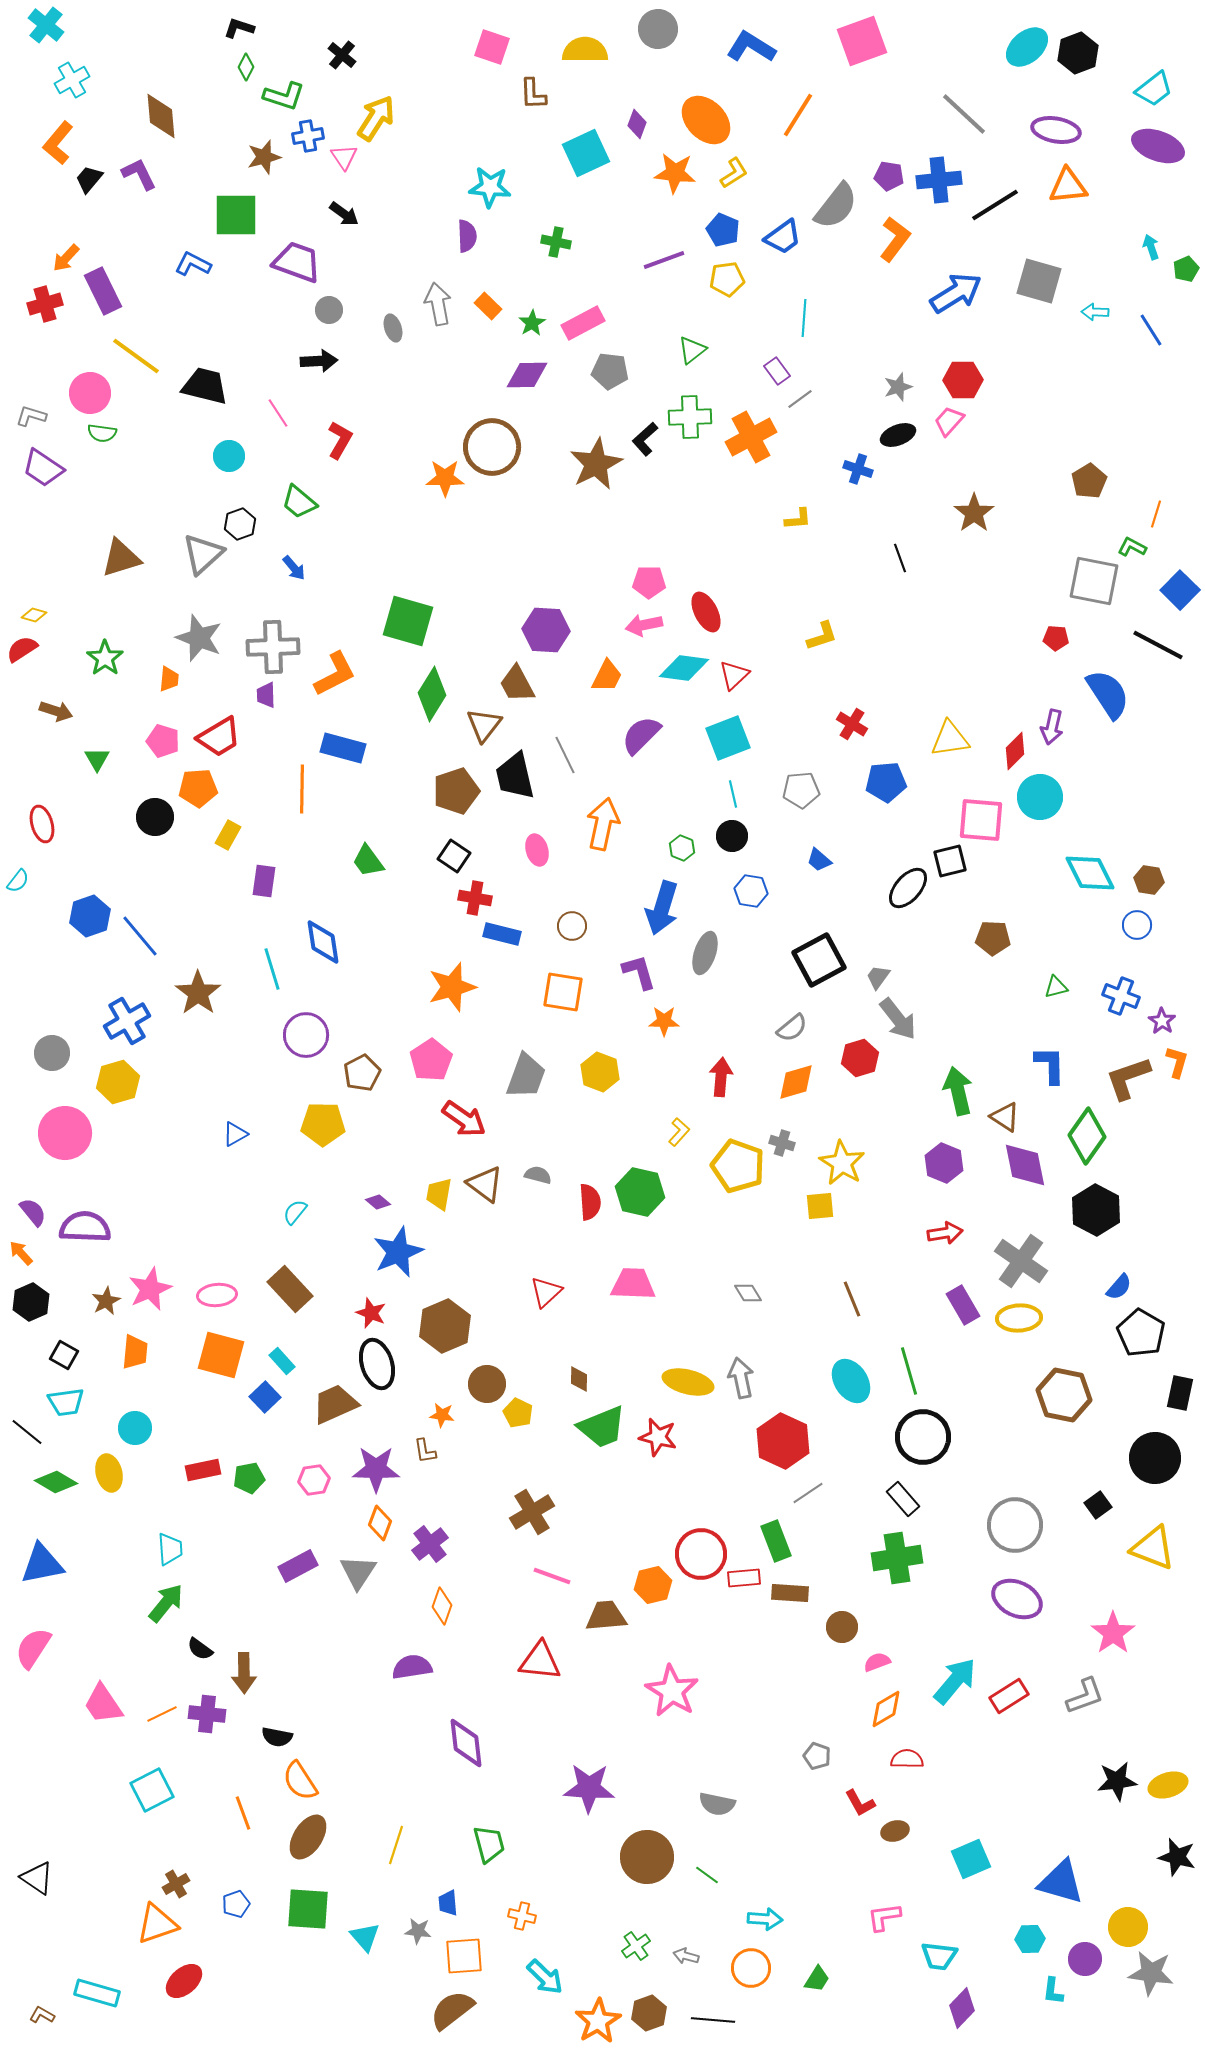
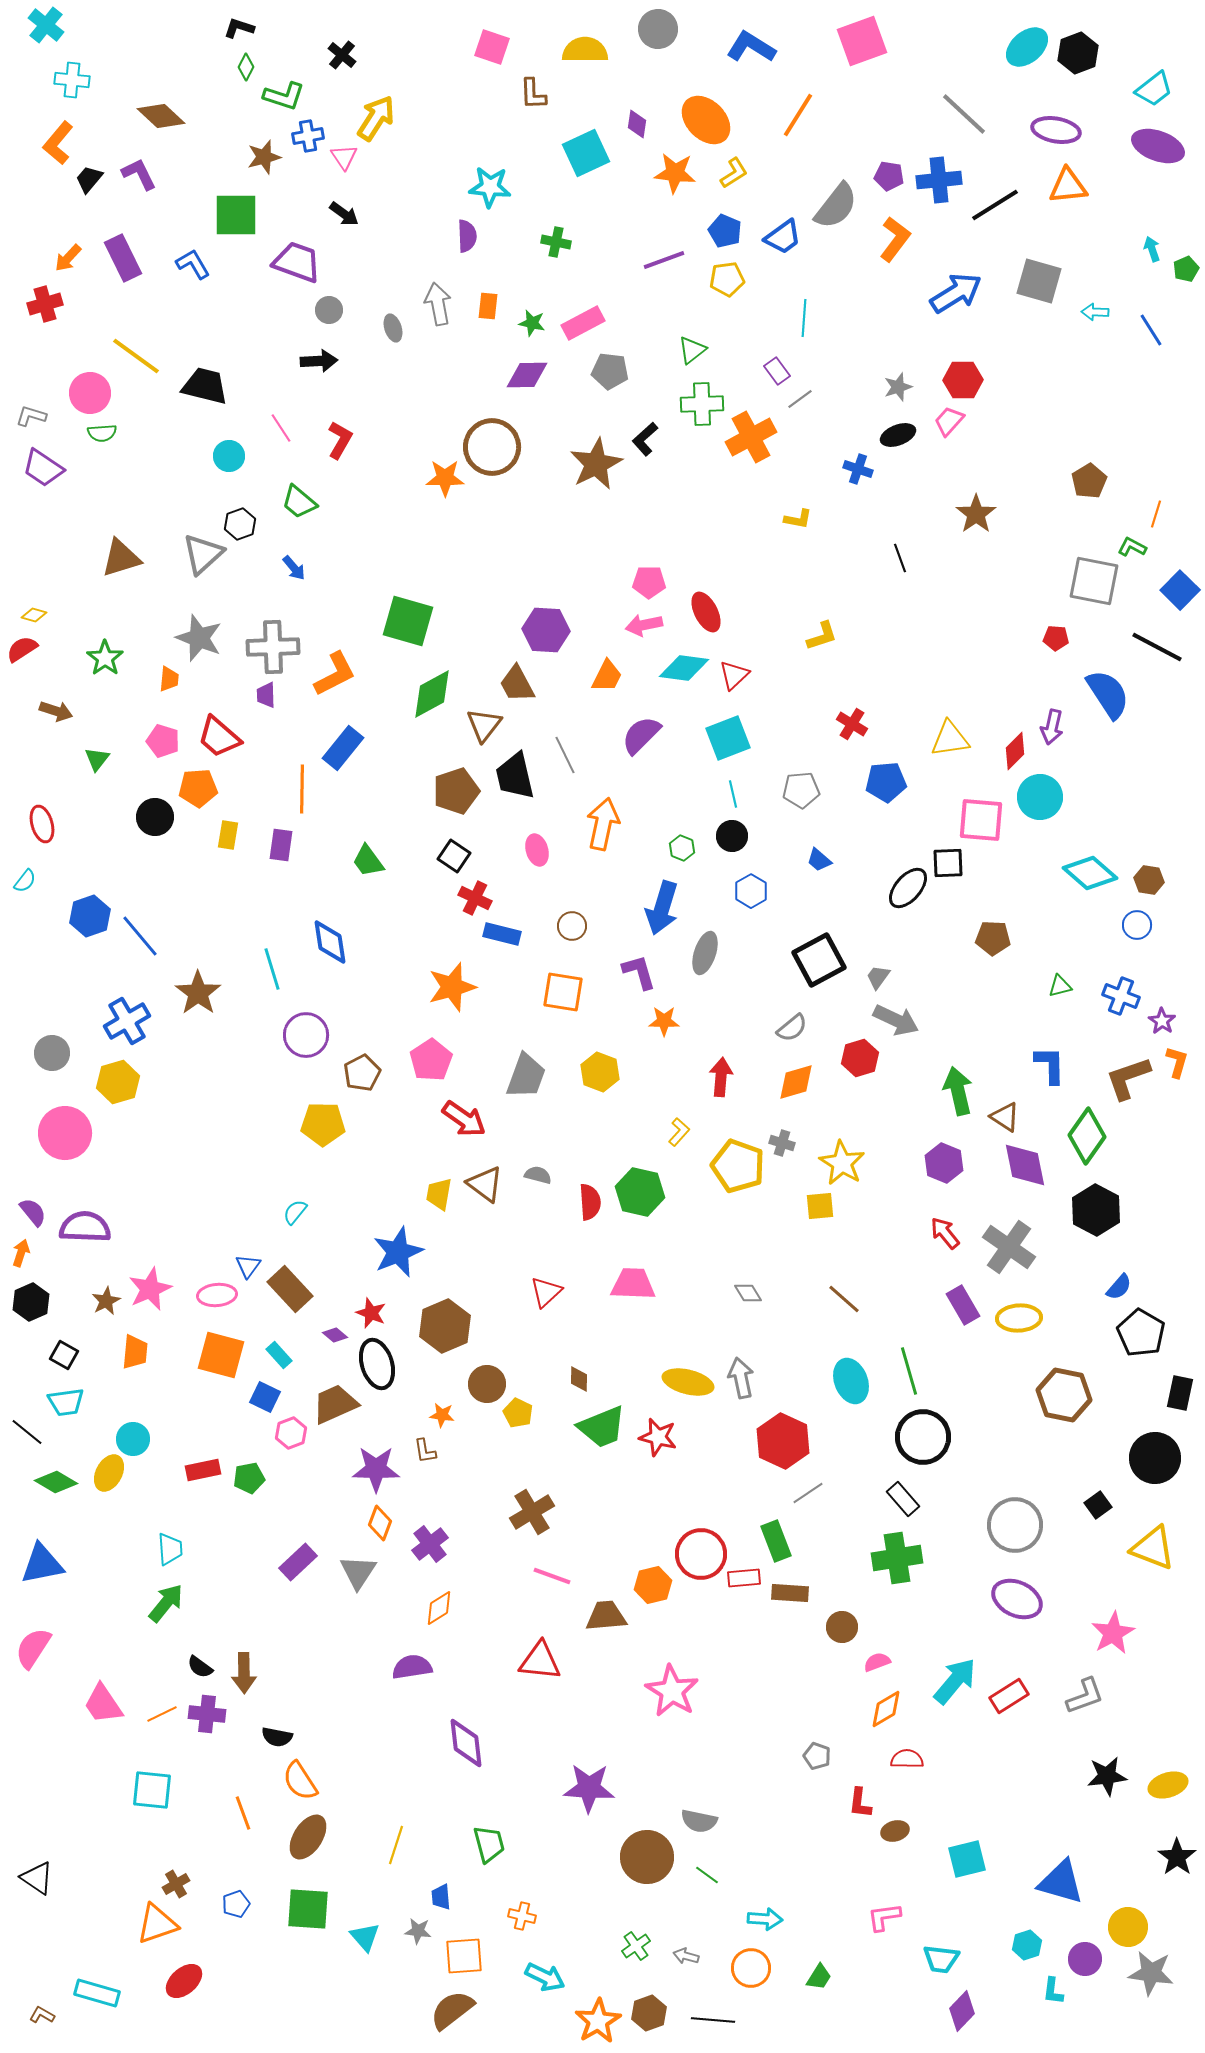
cyan cross at (72, 80): rotated 36 degrees clockwise
brown diamond at (161, 116): rotated 42 degrees counterclockwise
purple diamond at (637, 124): rotated 12 degrees counterclockwise
blue pentagon at (723, 230): moved 2 px right, 1 px down
cyan arrow at (1151, 247): moved 1 px right, 2 px down
orange arrow at (66, 258): moved 2 px right
blue L-shape at (193, 264): rotated 33 degrees clockwise
purple rectangle at (103, 291): moved 20 px right, 33 px up
orange rectangle at (488, 306): rotated 52 degrees clockwise
green star at (532, 323): rotated 28 degrees counterclockwise
pink line at (278, 413): moved 3 px right, 15 px down
green cross at (690, 417): moved 12 px right, 13 px up
green semicircle at (102, 433): rotated 12 degrees counterclockwise
brown star at (974, 513): moved 2 px right, 1 px down
yellow L-shape at (798, 519): rotated 16 degrees clockwise
black line at (1158, 645): moved 1 px left, 2 px down
green diamond at (432, 694): rotated 30 degrees clockwise
red trapezoid at (219, 737): rotated 72 degrees clockwise
blue rectangle at (343, 748): rotated 66 degrees counterclockwise
green triangle at (97, 759): rotated 8 degrees clockwise
yellow rectangle at (228, 835): rotated 20 degrees counterclockwise
black square at (950, 861): moved 2 px left, 2 px down; rotated 12 degrees clockwise
cyan diamond at (1090, 873): rotated 22 degrees counterclockwise
cyan semicircle at (18, 881): moved 7 px right
purple rectangle at (264, 881): moved 17 px right, 36 px up
blue hexagon at (751, 891): rotated 20 degrees clockwise
red cross at (475, 898): rotated 16 degrees clockwise
blue diamond at (323, 942): moved 7 px right
green triangle at (1056, 987): moved 4 px right, 1 px up
gray arrow at (898, 1019): moved 2 px left, 1 px down; rotated 27 degrees counterclockwise
blue triangle at (235, 1134): moved 13 px right, 132 px down; rotated 24 degrees counterclockwise
purple diamond at (378, 1202): moved 43 px left, 133 px down
red arrow at (945, 1233): rotated 120 degrees counterclockwise
orange arrow at (21, 1253): rotated 60 degrees clockwise
gray cross at (1021, 1261): moved 12 px left, 14 px up
brown line at (852, 1299): moved 8 px left; rotated 27 degrees counterclockwise
cyan rectangle at (282, 1361): moved 3 px left, 6 px up
cyan ellipse at (851, 1381): rotated 12 degrees clockwise
blue square at (265, 1397): rotated 20 degrees counterclockwise
cyan circle at (135, 1428): moved 2 px left, 11 px down
yellow ellipse at (109, 1473): rotated 42 degrees clockwise
pink hexagon at (314, 1480): moved 23 px left, 47 px up; rotated 12 degrees counterclockwise
purple rectangle at (298, 1566): moved 4 px up; rotated 15 degrees counterclockwise
orange diamond at (442, 1606): moved 3 px left, 2 px down; rotated 39 degrees clockwise
pink star at (1113, 1633): rotated 6 degrees clockwise
black semicircle at (200, 1649): moved 18 px down
black star at (1117, 1781): moved 10 px left, 5 px up
cyan square at (152, 1790): rotated 33 degrees clockwise
red L-shape at (860, 1803): rotated 36 degrees clockwise
gray semicircle at (717, 1804): moved 18 px left, 17 px down
black star at (1177, 1857): rotated 21 degrees clockwise
cyan square at (971, 1859): moved 4 px left; rotated 9 degrees clockwise
blue trapezoid at (448, 1903): moved 7 px left, 6 px up
cyan hexagon at (1030, 1939): moved 3 px left, 6 px down; rotated 16 degrees counterclockwise
cyan trapezoid at (939, 1956): moved 2 px right, 3 px down
cyan arrow at (545, 1977): rotated 18 degrees counterclockwise
green trapezoid at (817, 1979): moved 2 px right, 2 px up
purple diamond at (962, 2008): moved 3 px down
